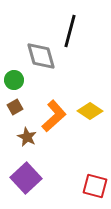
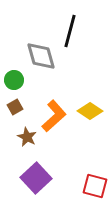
purple square: moved 10 px right
